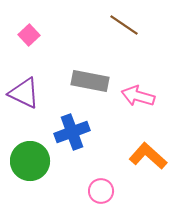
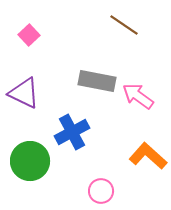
gray rectangle: moved 7 px right
pink arrow: rotated 20 degrees clockwise
blue cross: rotated 8 degrees counterclockwise
